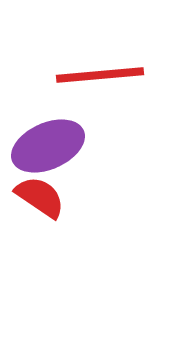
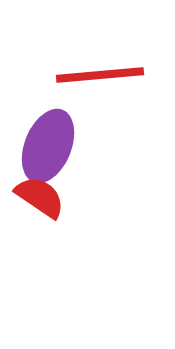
purple ellipse: rotated 44 degrees counterclockwise
